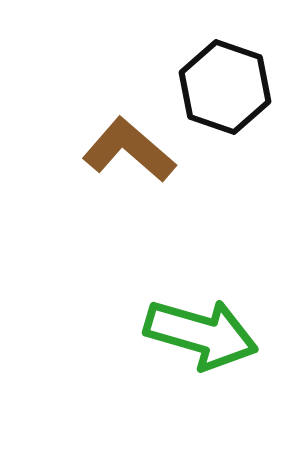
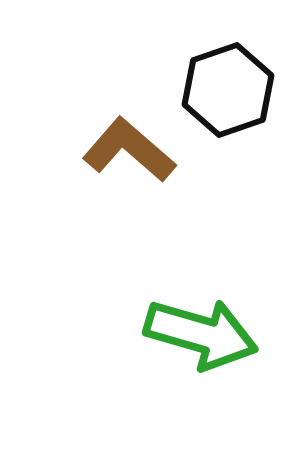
black hexagon: moved 3 px right, 3 px down; rotated 22 degrees clockwise
